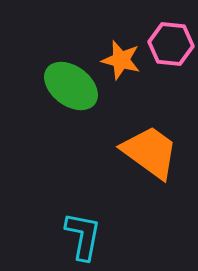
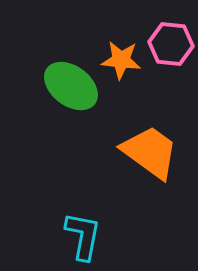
orange star: rotated 9 degrees counterclockwise
